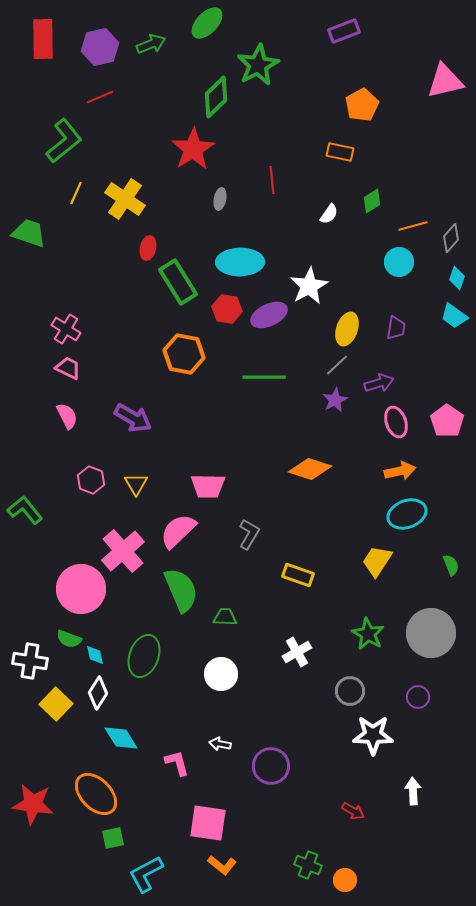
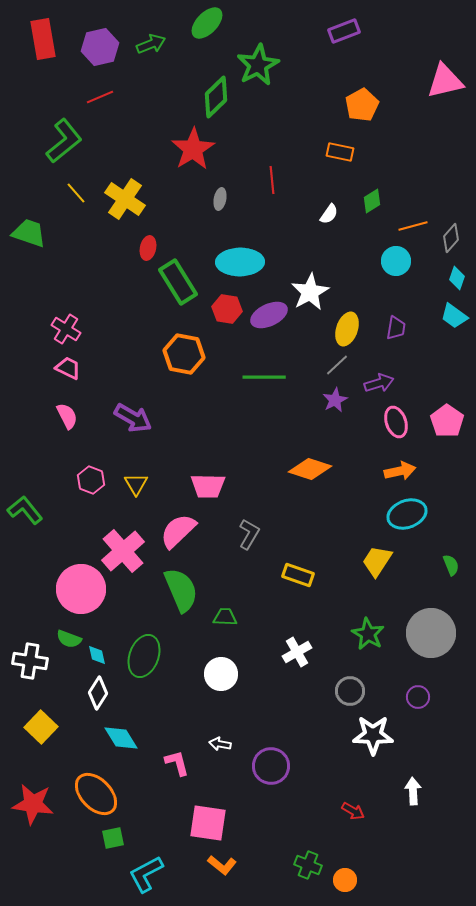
red rectangle at (43, 39): rotated 9 degrees counterclockwise
yellow line at (76, 193): rotated 65 degrees counterclockwise
cyan circle at (399, 262): moved 3 px left, 1 px up
white star at (309, 286): moved 1 px right, 6 px down
cyan diamond at (95, 655): moved 2 px right
yellow square at (56, 704): moved 15 px left, 23 px down
